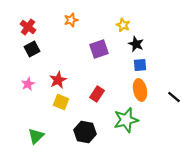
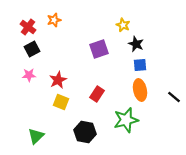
orange star: moved 17 px left
pink star: moved 1 px right, 9 px up; rotated 24 degrees clockwise
